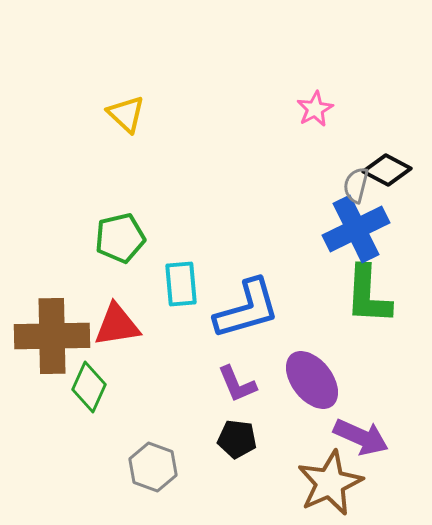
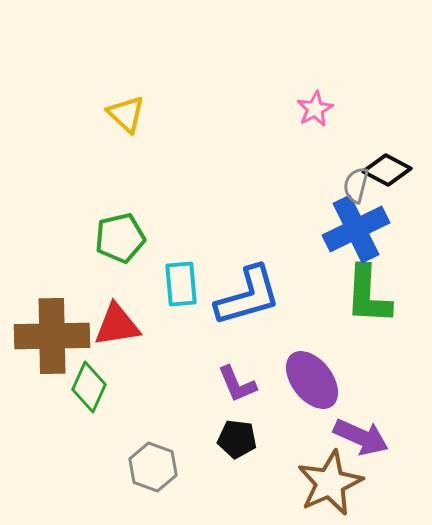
blue L-shape: moved 1 px right, 13 px up
